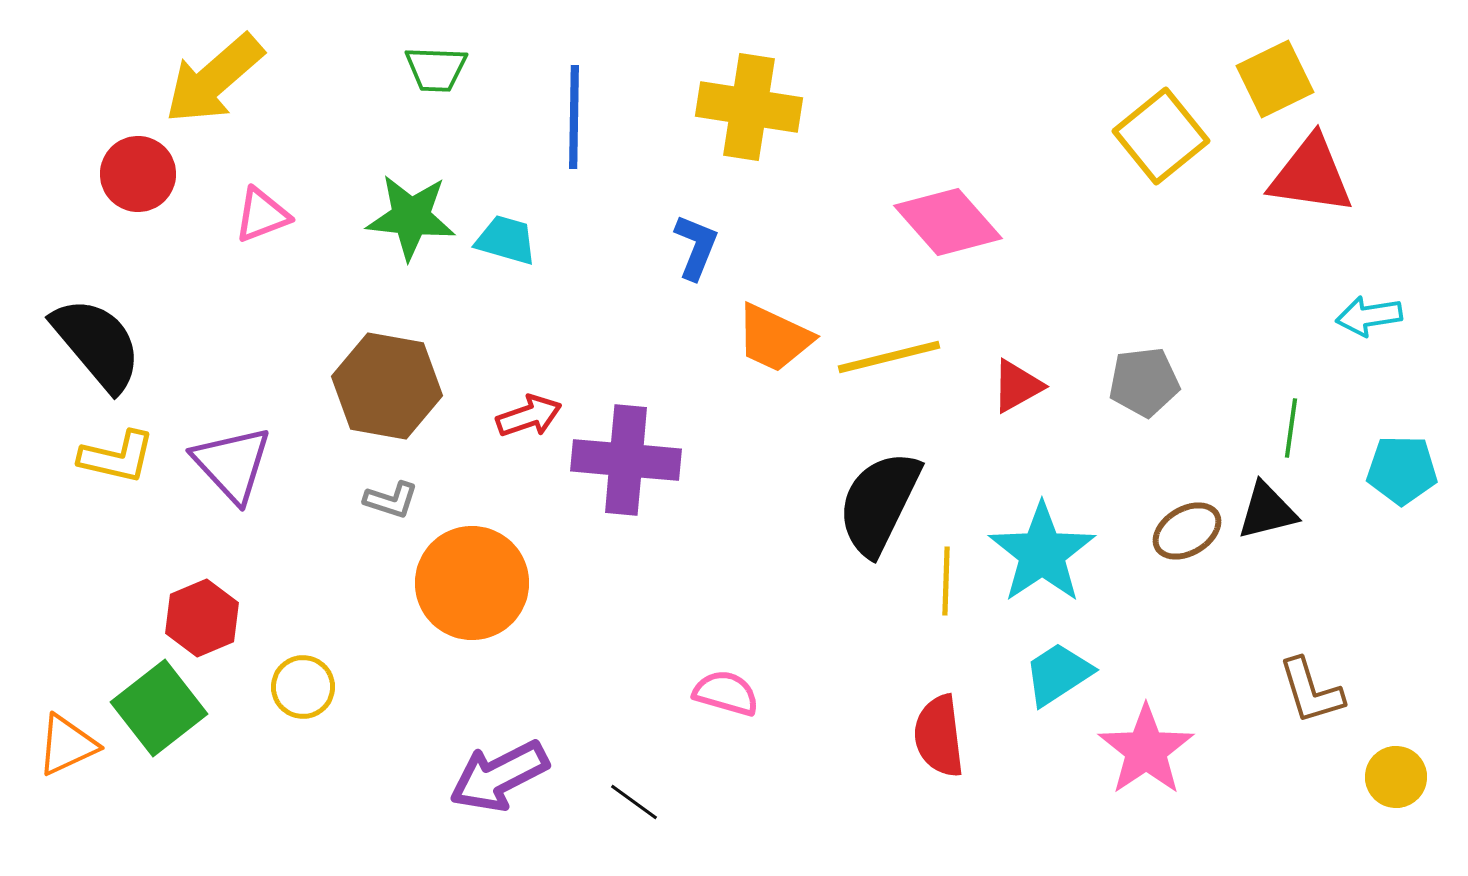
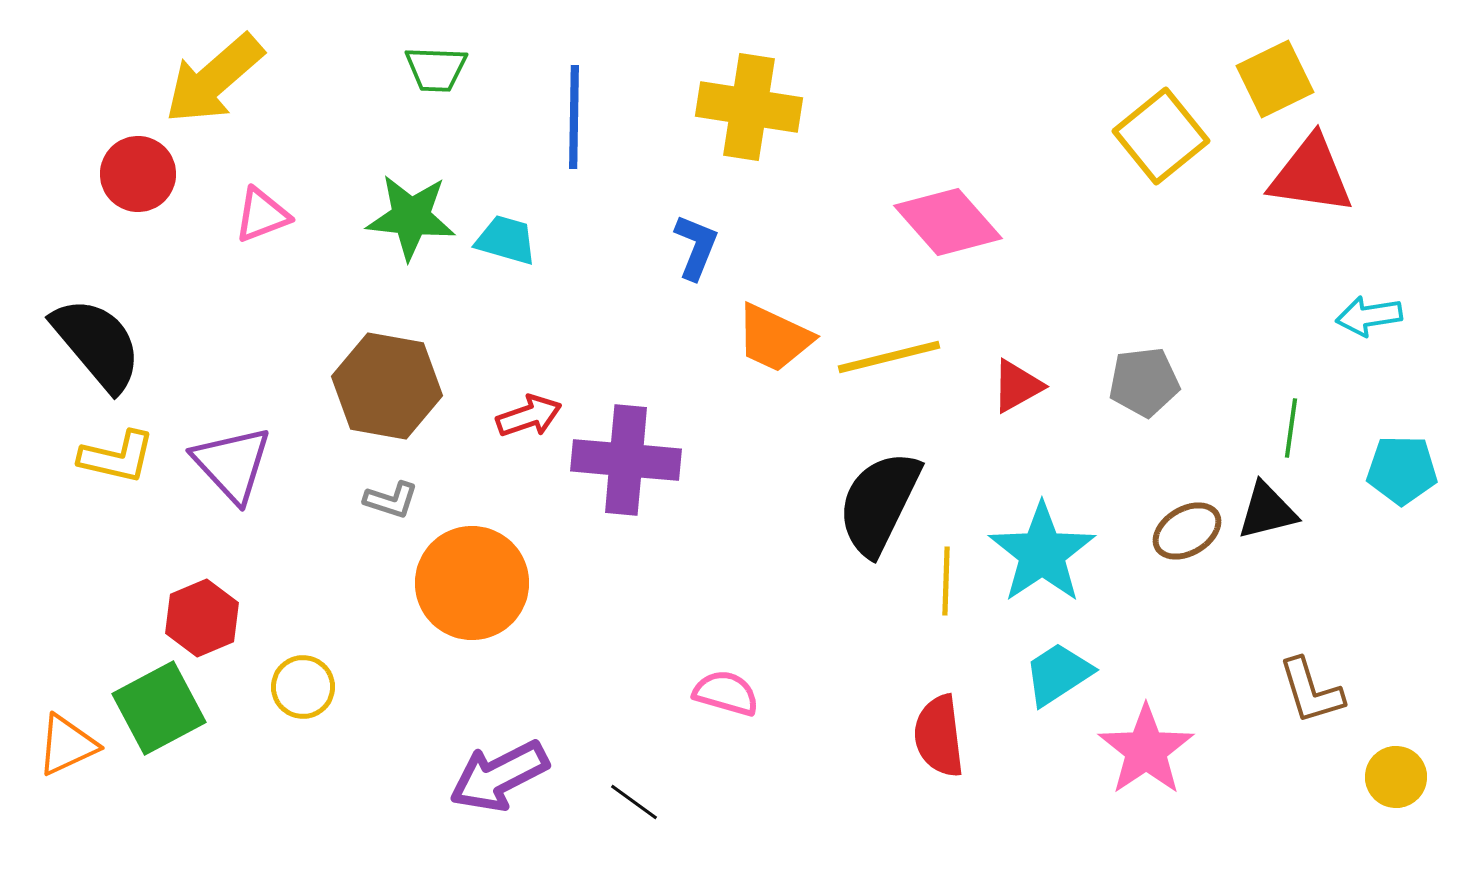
green square at (159, 708): rotated 10 degrees clockwise
